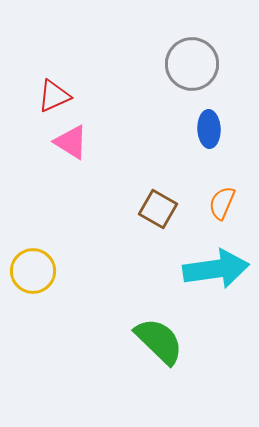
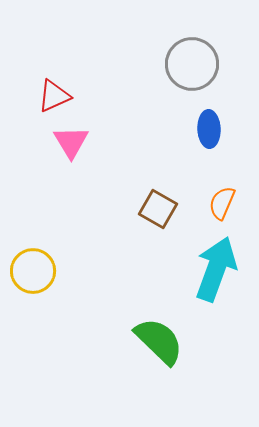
pink triangle: rotated 27 degrees clockwise
cyan arrow: rotated 62 degrees counterclockwise
